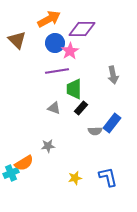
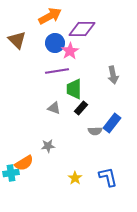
orange arrow: moved 1 px right, 3 px up
cyan cross: rotated 14 degrees clockwise
yellow star: rotated 24 degrees counterclockwise
